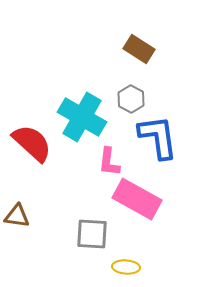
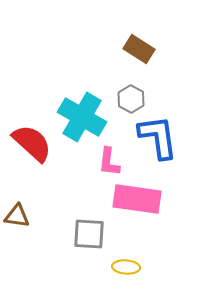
pink rectangle: rotated 21 degrees counterclockwise
gray square: moved 3 px left
